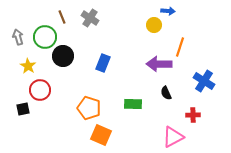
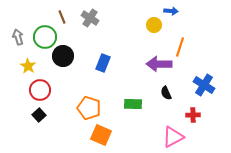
blue arrow: moved 3 px right
blue cross: moved 4 px down
black square: moved 16 px right, 6 px down; rotated 32 degrees counterclockwise
